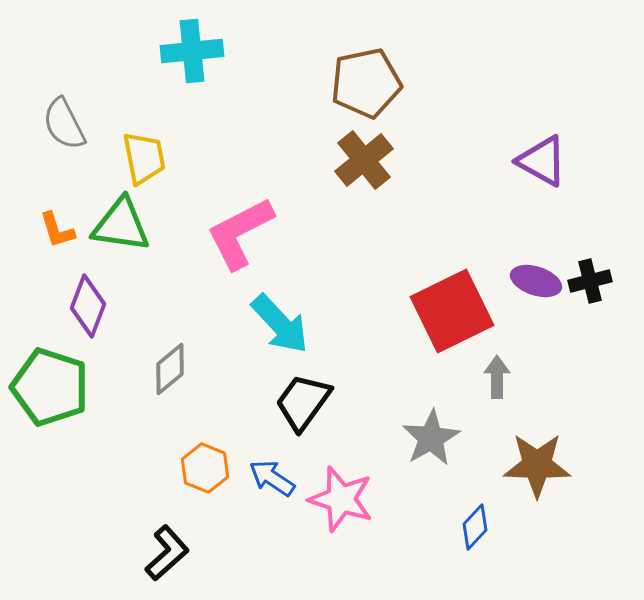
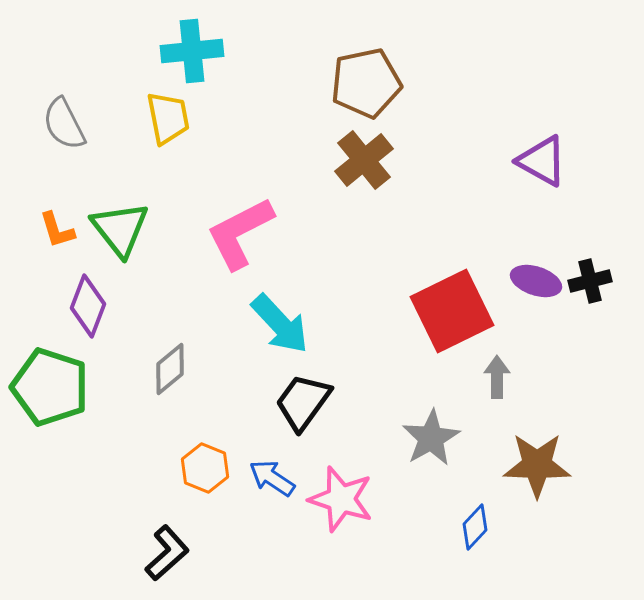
yellow trapezoid: moved 24 px right, 40 px up
green triangle: moved 1 px left, 4 px down; rotated 44 degrees clockwise
